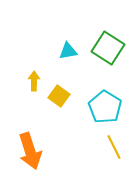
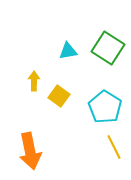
orange arrow: rotated 6 degrees clockwise
